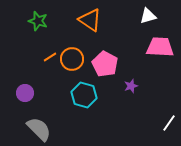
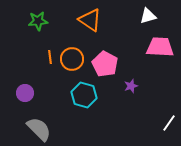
green star: rotated 24 degrees counterclockwise
orange line: rotated 64 degrees counterclockwise
